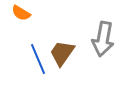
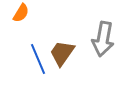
orange semicircle: rotated 90 degrees counterclockwise
